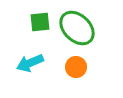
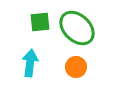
cyan arrow: rotated 120 degrees clockwise
